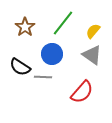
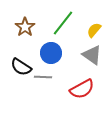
yellow semicircle: moved 1 px right, 1 px up
blue circle: moved 1 px left, 1 px up
black semicircle: moved 1 px right
red semicircle: moved 3 px up; rotated 20 degrees clockwise
